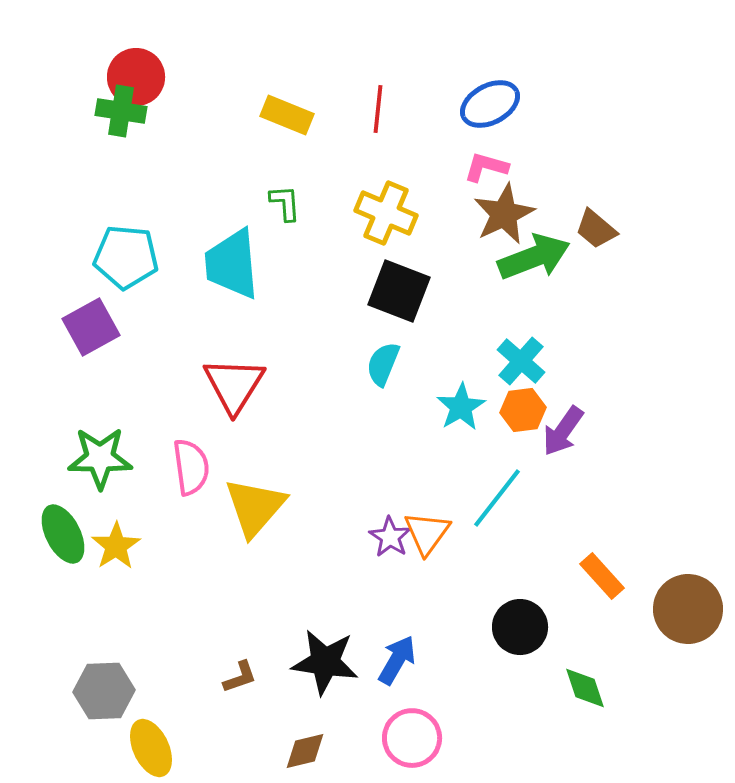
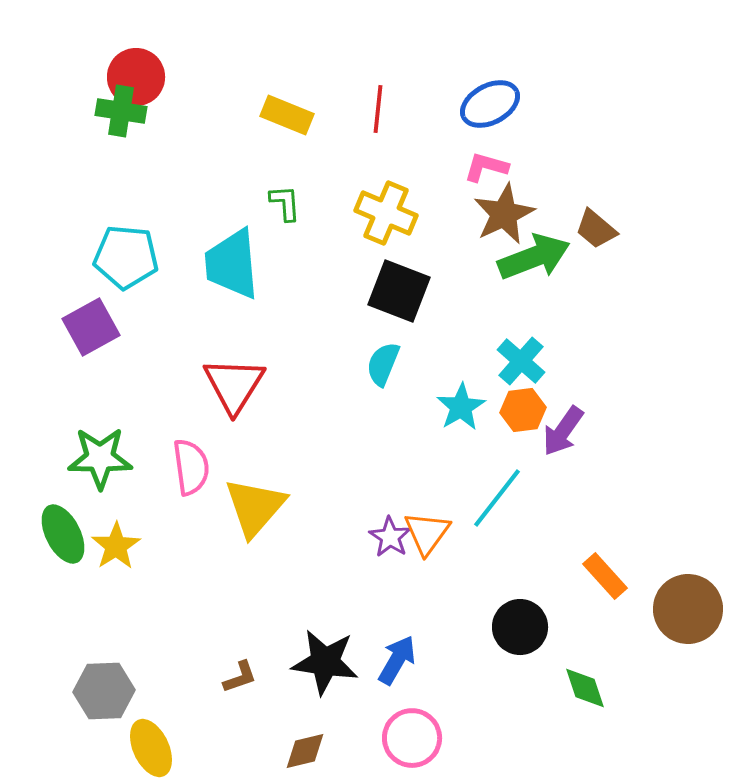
orange rectangle: moved 3 px right
